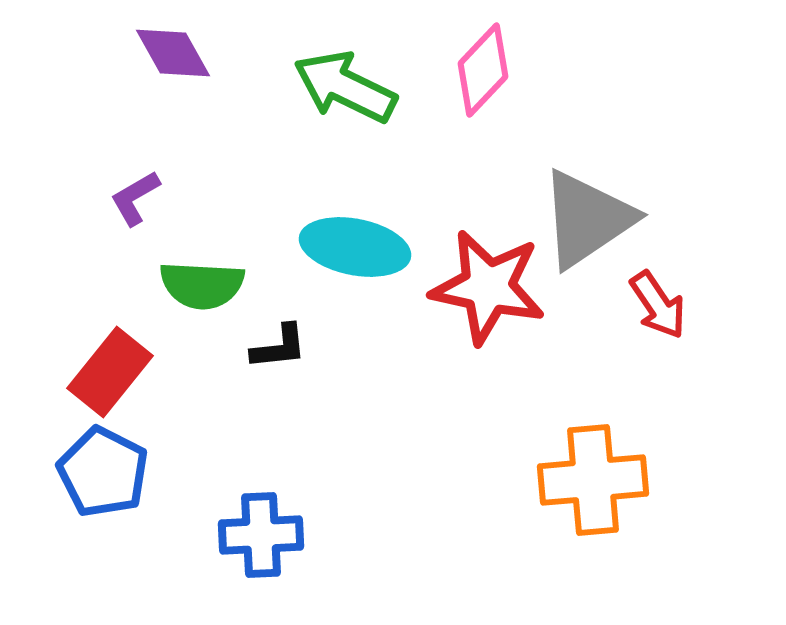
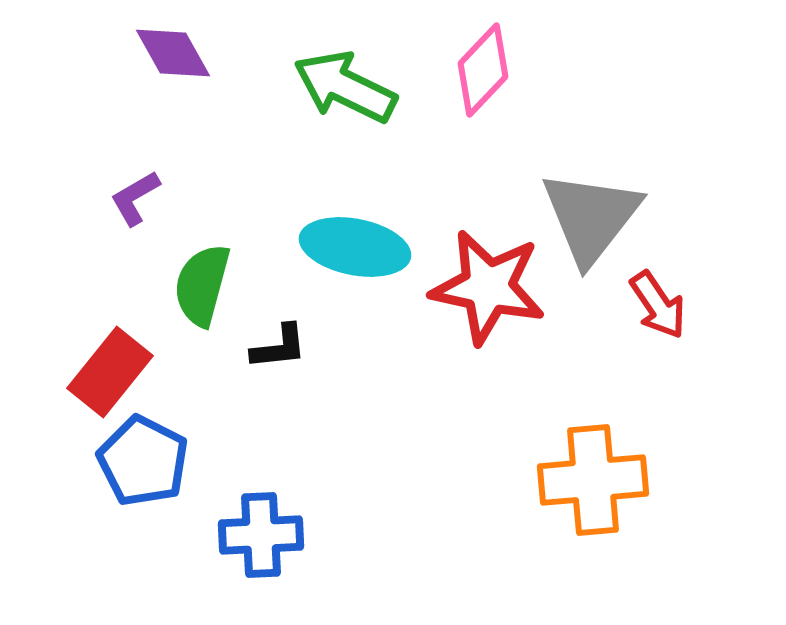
gray triangle: moved 4 px right, 2 px up; rotated 18 degrees counterclockwise
green semicircle: rotated 102 degrees clockwise
blue pentagon: moved 40 px right, 11 px up
